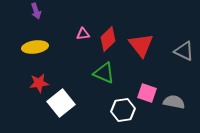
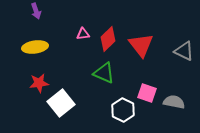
white hexagon: rotated 25 degrees counterclockwise
